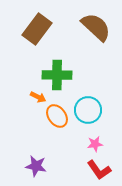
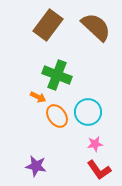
brown rectangle: moved 11 px right, 4 px up
green cross: rotated 20 degrees clockwise
cyan circle: moved 2 px down
